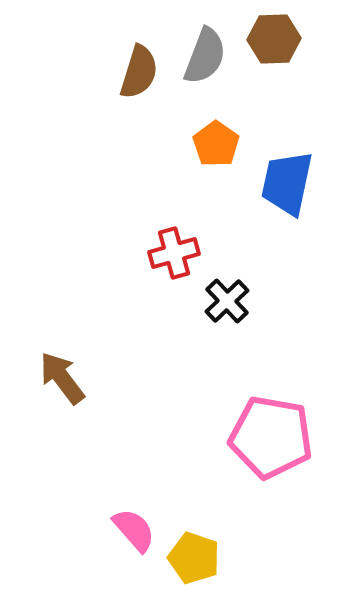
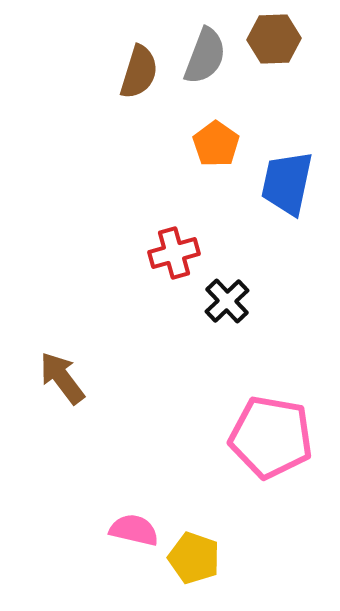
pink semicircle: rotated 36 degrees counterclockwise
